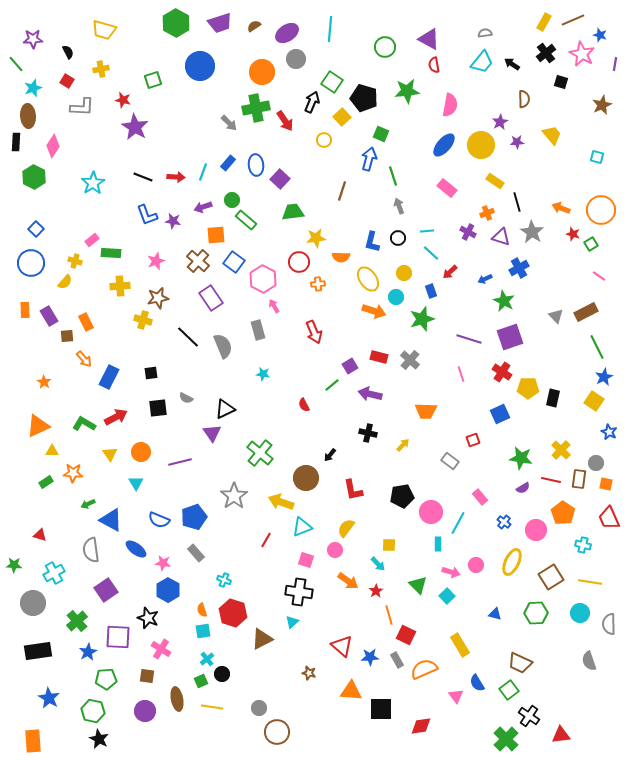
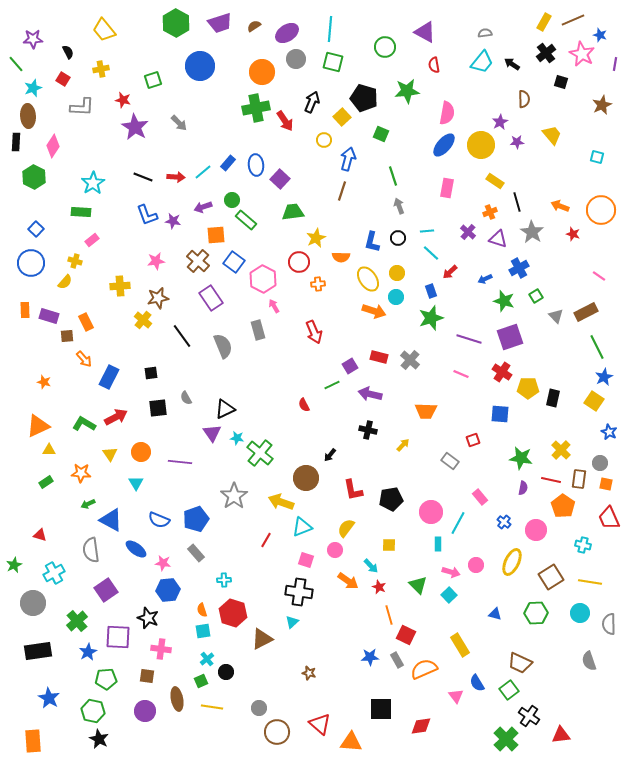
yellow trapezoid at (104, 30): rotated 35 degrees clockwise
purple triangle at (429, 39): moved 4 px left, 7 px up
red square at (67, 81): moved 4 px left, 2 px up
green square at (332, 82): moved 1 px right, 20 px up; rotated 20 degrees counterclockwise
pink semicircle at (450, 105): moved 3 px left, 8 px down
gray arrow at (229, 123): moved 50 px left
blue arrow at (369, 159): moved 21 px left
cyan line at (203, 172): rotated 30 degrees clockwise
pink rectangle at (447, 188): rotated 60 degrees clockwise
orange arrow at (561, 208): moved 1 px left, 2 px up
orange cross at (487, 213): moved 3 px right, 1 px up
purple cross at (468, 232): rotated 14 degrees clockwise
purple triangle at (501, 237): moved 3 px left, 2 px down
yellow star at (316, 238): rotated 18 degrees counterclockwise
green square at (591, 244): moved 55 px left, 52 px down
green rectangle at (111, 253): moved 30 px left, 41 px up
pink star at (156, 261): rotated 12 degrees clockwise
yellow circle at (404, 273): moved 7 px left
green star at (504, 301): rotated 10 degrees counterclockwise
purple rectangle at (49, 316): rotated 42 degrees counterclockwise
green star at (422, 319): moved 9 px right, 1 px up
yellow cross at (143, 320): rotated 24 degrees clockwise
black line at (188, 337): moved 6 px left, 1 px up; rotated 10 degrees clockwise
cyan star at (263, 374): moved 26 px left, 64 px down
pink line at (461, 374): rotated 49 degrees counterclockwise
orange star at (44, 382): rotated 16 degrees counterclockwise
green line at (332, 385): rotated 14 degrees clockwise
gray semicircle at (186, 398): rotated 32 degrees clockwise
blue square at (500, 414): rotated 30 degrees clockwise
black cross at (368, 433): moved 3 px up
yellow triangle at (52, 451): moved 3 px left, 1 px up
purple line at (180, 462): rotated 20 degrees clockwise
gray circle at (596, 463): moved 4 px right
orange star at (73, 473): moved 8 px right
purple semicircle at (523, 488): rotated 48 degrees counterclockwise
black pentagon at (402, 496): moved 11 px left, 3 px down
orange pentagon at (563, 513): moved 7 px up
blue pentagon at (194, 517): moved 2 px right, 2 px down
cyan arrow at (378, 564): moved 7 px left, 2 px down
green star at (14, 565): rotated 28 degrees counterclockwise
cyan cross at (224, 580): rotated 24 degrees counterclockwise
blue hexagon at (168, 590): rotated 25 degrees clockwise
red star at (376, 591): moved 3 px right, 4 px up; rotated 16 degrees counterclockwise
cyan square at (447, 596): moved 2 px right, 1 px up
red triangle at (342, 646): moved 22 px left, 78 px down
pink cross at (161, 649): rotated 24 degrees counterclockwise
black circle at (222, 674): moved 4 px right, 2 px up
orange triangle at (351, 691): moved 51 px down
